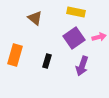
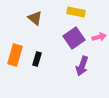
black rectangle: moved 10 px left, 2 px up
